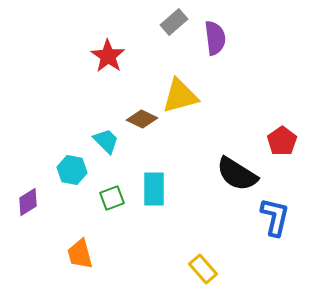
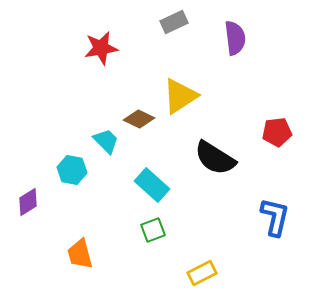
gray rectangle: rotated 16 degrees clockwise
purple semicircle: moved 20 px right
red star: moved 7 px left, 8 px up; rotated 28 degrees clockwise
yellow triangle: rotated 18 degrees counterclockwise
brown diamond: moved 3 px left
red pentagon: moved 5 px left, 9 px up; rotated 28 degrees clockwise
black semicircle: moved 22 px left, 16 px up
cyan rectangle: moved 2 px left, 4 px up; rotated 48 degrees counterclockwise
green square: moved 41 px right, 32 px down
yellow rectangle: moved 1 px left, 4 px down; rotated 76 degrees counterclockwise
